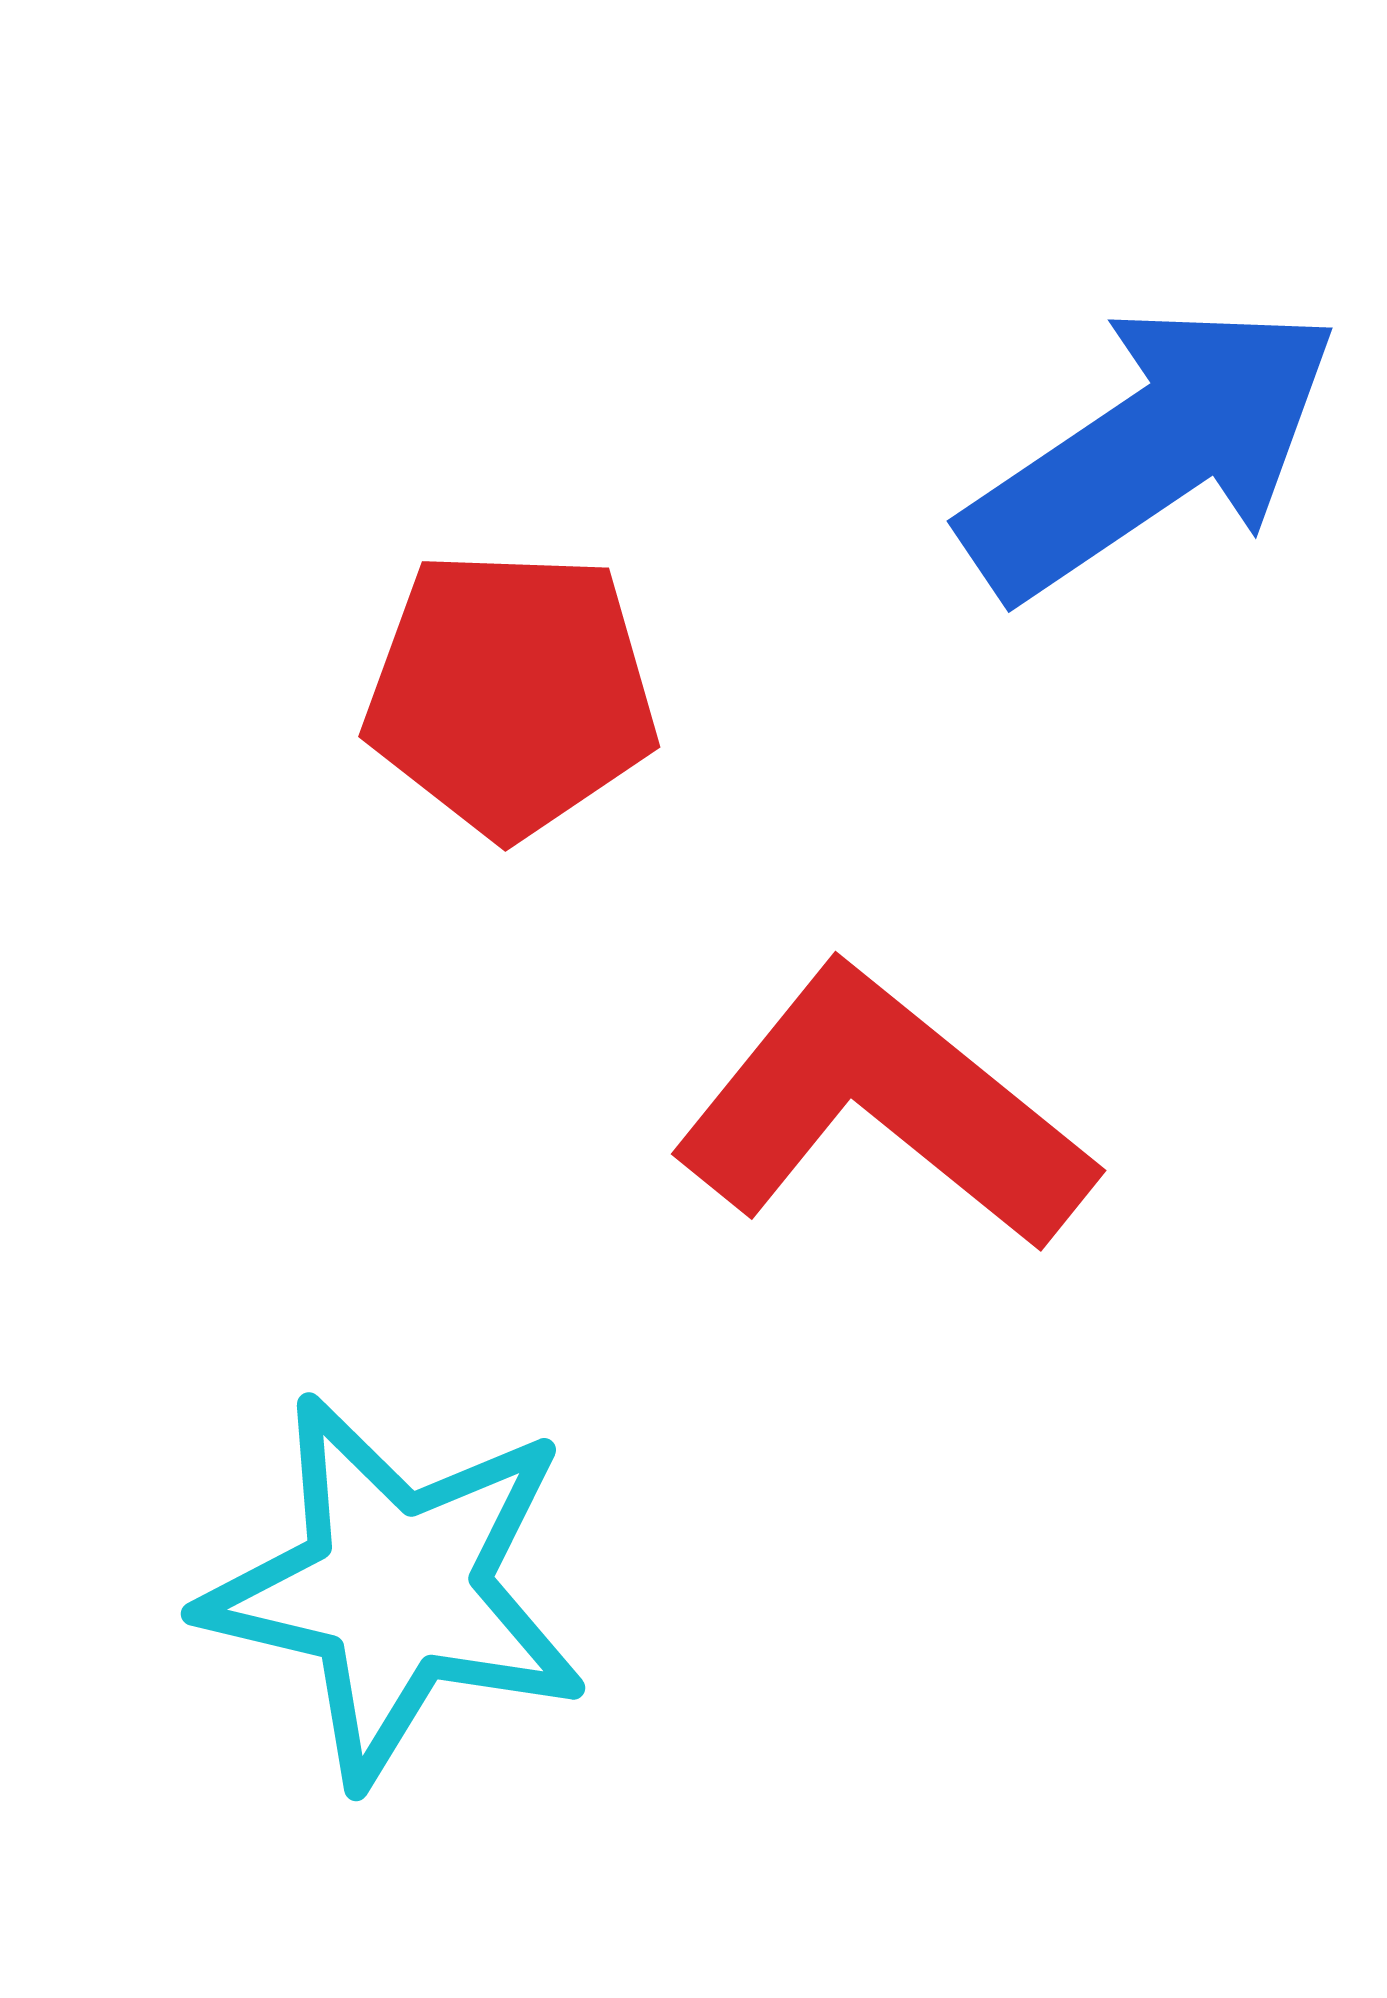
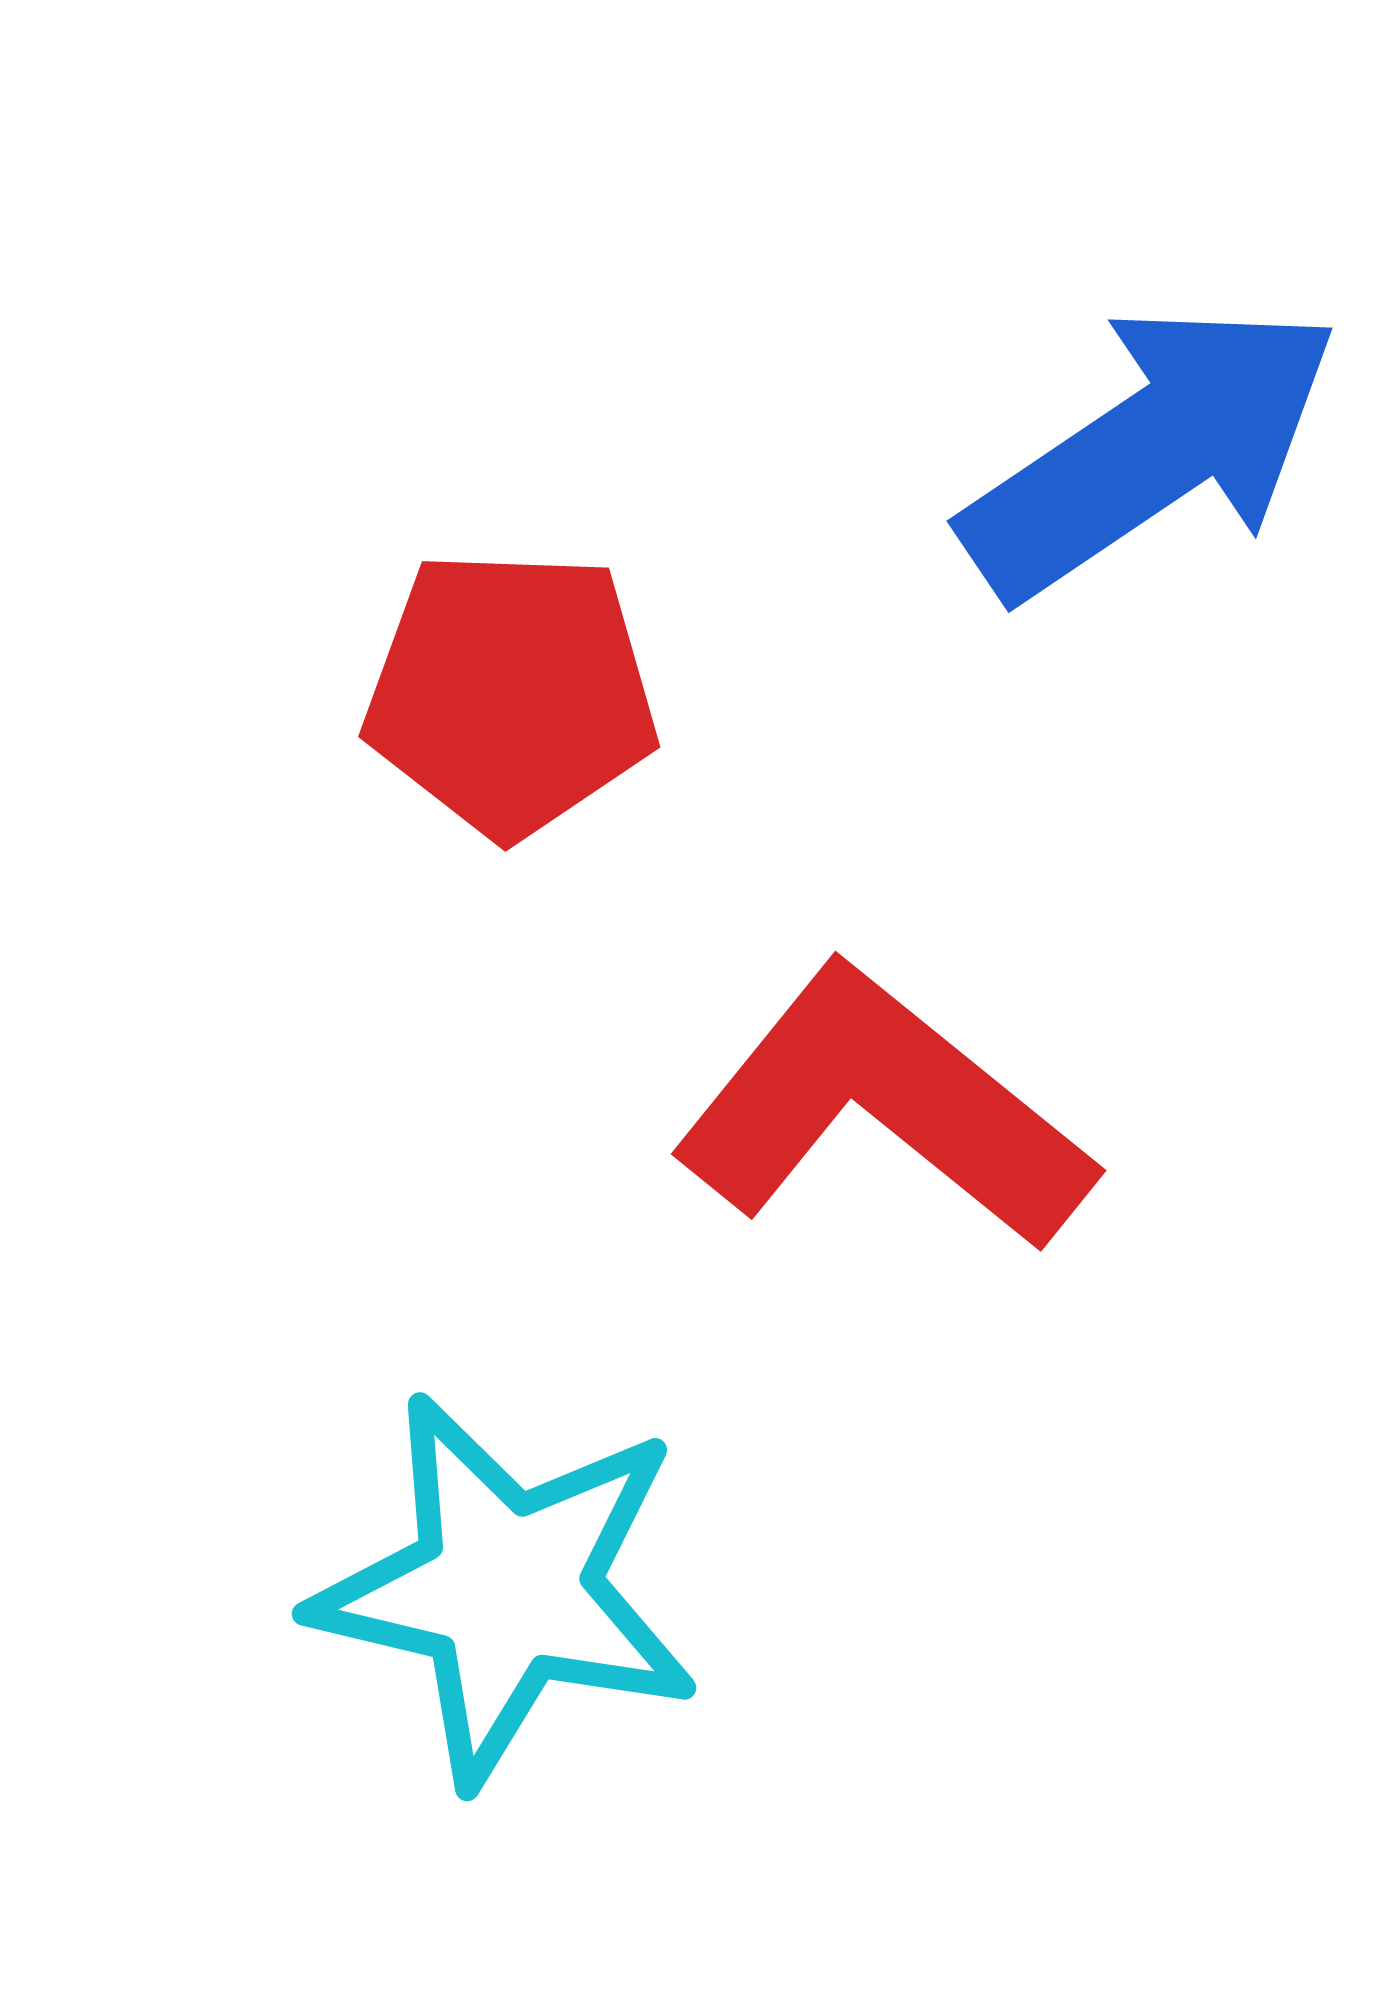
cyan star: moved 111 px right
